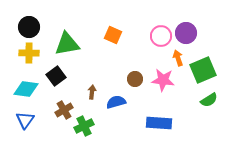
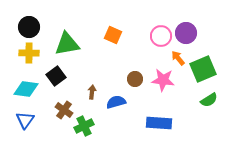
orange arrow: rotated 21 degrees counterclockwise
green square: moved 1 px up
brown cross: rotated 24 degrees counterclockwise
